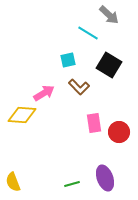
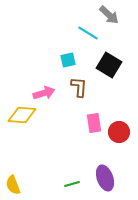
brown L-shape: rotated 130 degrees counterclockwise
pink arrow: rotated 15 degrees clockwise
yellow semicircle: moved 3 px down
